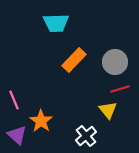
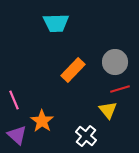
orange rectangle: moved 1 px left, 10 px down
orange star: moved 1 px right
white cross: rotated 10 degrees counterclockwise
